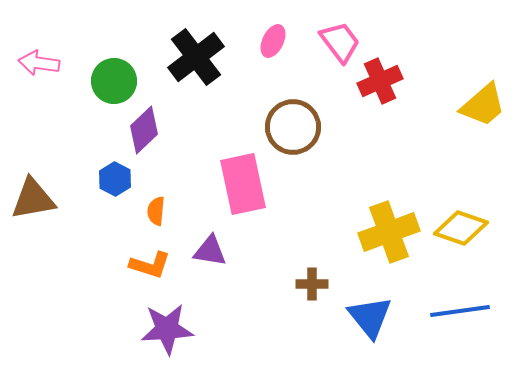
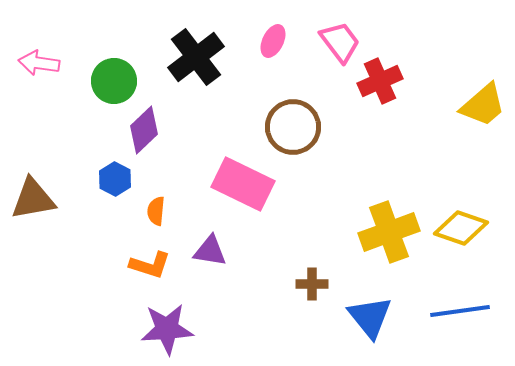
pink rectangle: rotated 52 degrees counterclockwise
